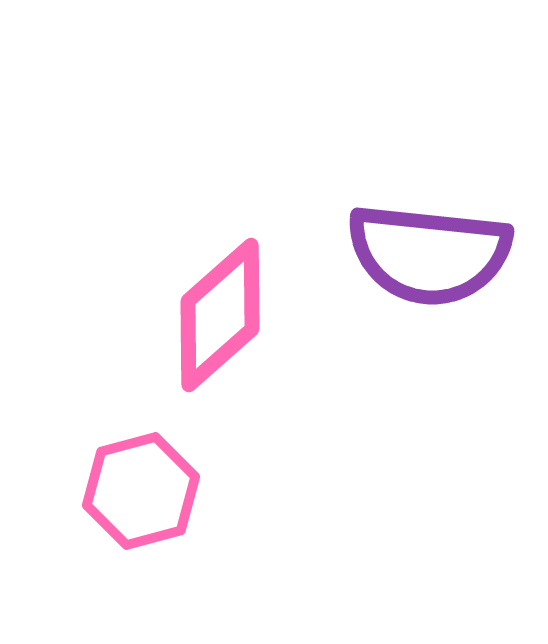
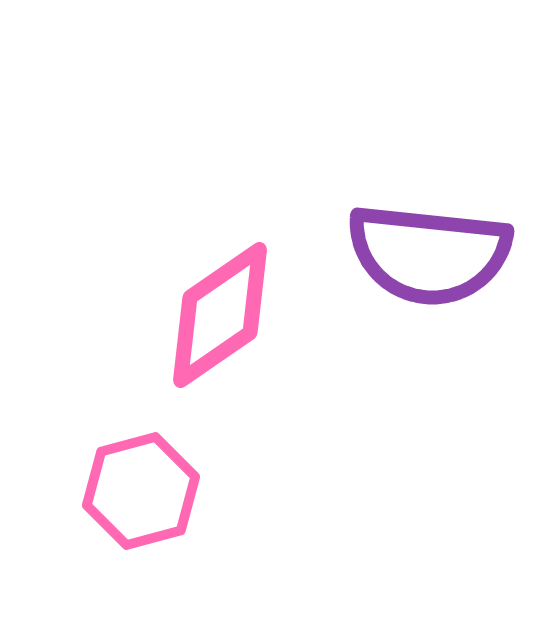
pink diamond: rotated 7 degrees clockwise
